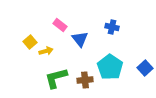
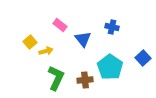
blue triangle: moved 3 px right
blue square: moved 2 px left, 10 px up
green L-shape: rotated 130 degrees clockwise
